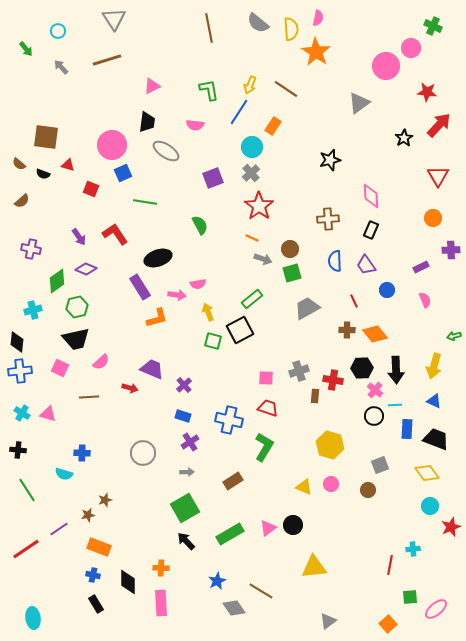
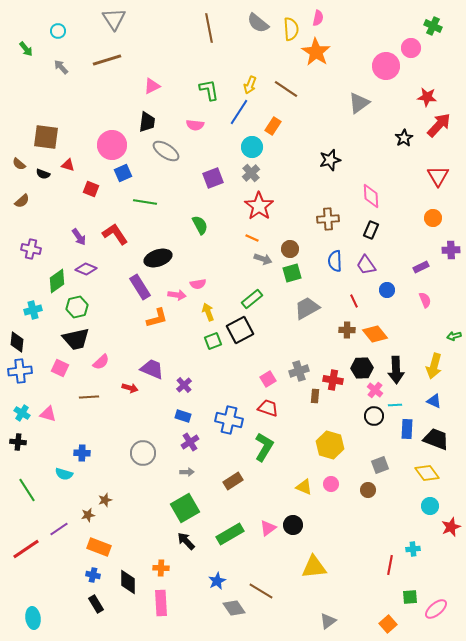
red star at (427, 92): moved 5 px down
green square at (213, 341): rotated 36 degrees counterclockwise
pink square at (266, 378): moved 2 px right, 1 px down; rotated 35 degrees counterclockwise
black cross at (18, 450): moved 8 px up
